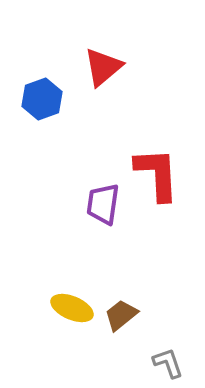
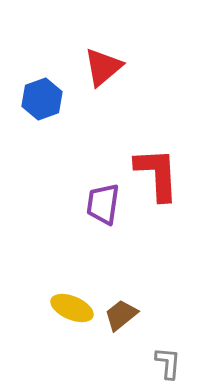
gray L-shape: rotated 24 degrees clockwise
